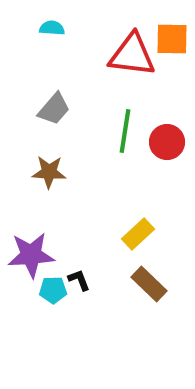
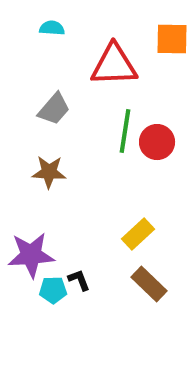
red triangle: moved 18 px left, 10 px down; rotated 9 degrees counterclockwise
red circle: moved 10 px left
